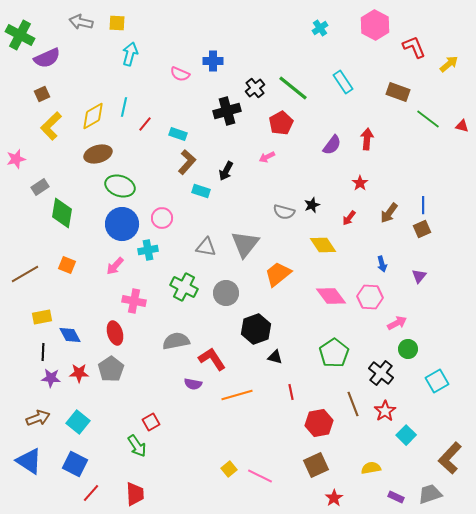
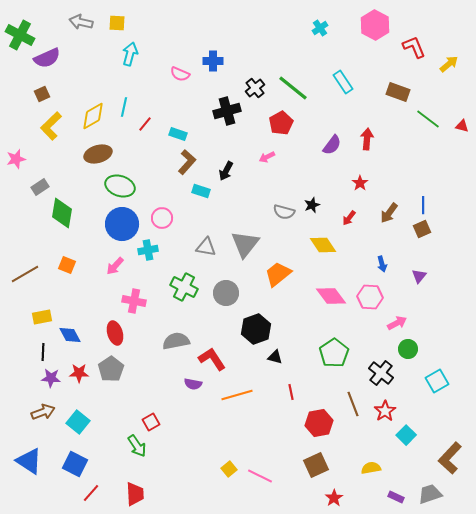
brown arrow at (38, 418): moved 5 px right, 6 px up
